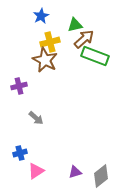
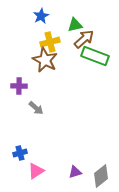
purple cross: rotated 14 degrees clockwise
gray arrow: moved 10 px up
